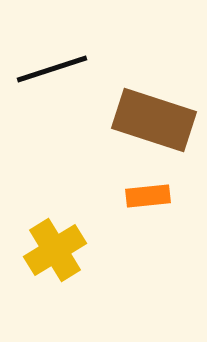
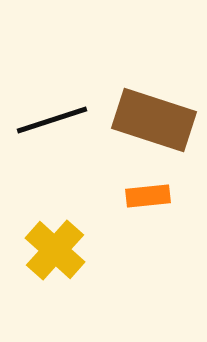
black line: moved 51 px down
yellow cross: rotated 16 degrees counterclockwise
